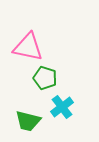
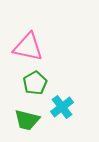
green pentagon: moved 10 px left, 5 px down; rotated 25 degrees clockwise
green trapezoid: moved 1 px left, 1 px up
